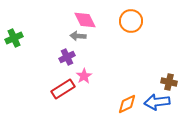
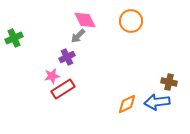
gray arrow: rotated 49 degrees counterclockwise
pink star: moved 32 px left; rotated 21 degrees clockwise
